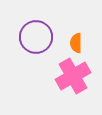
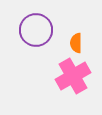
purple circle: moved 7 px up
